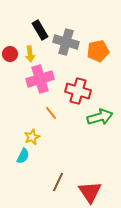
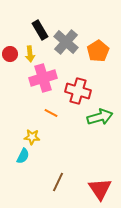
gray cross: rotated 25 degrees clockwise
orange pentagon: rotated 20 degrees counterclockwise
pink cross: moved 3 px right, 1 px up
orange line: rotated 24 degrees counterclockwise
yellow star: rotated 28 degrees clockwise
red triangle: moved 10 px right, 3 px up
